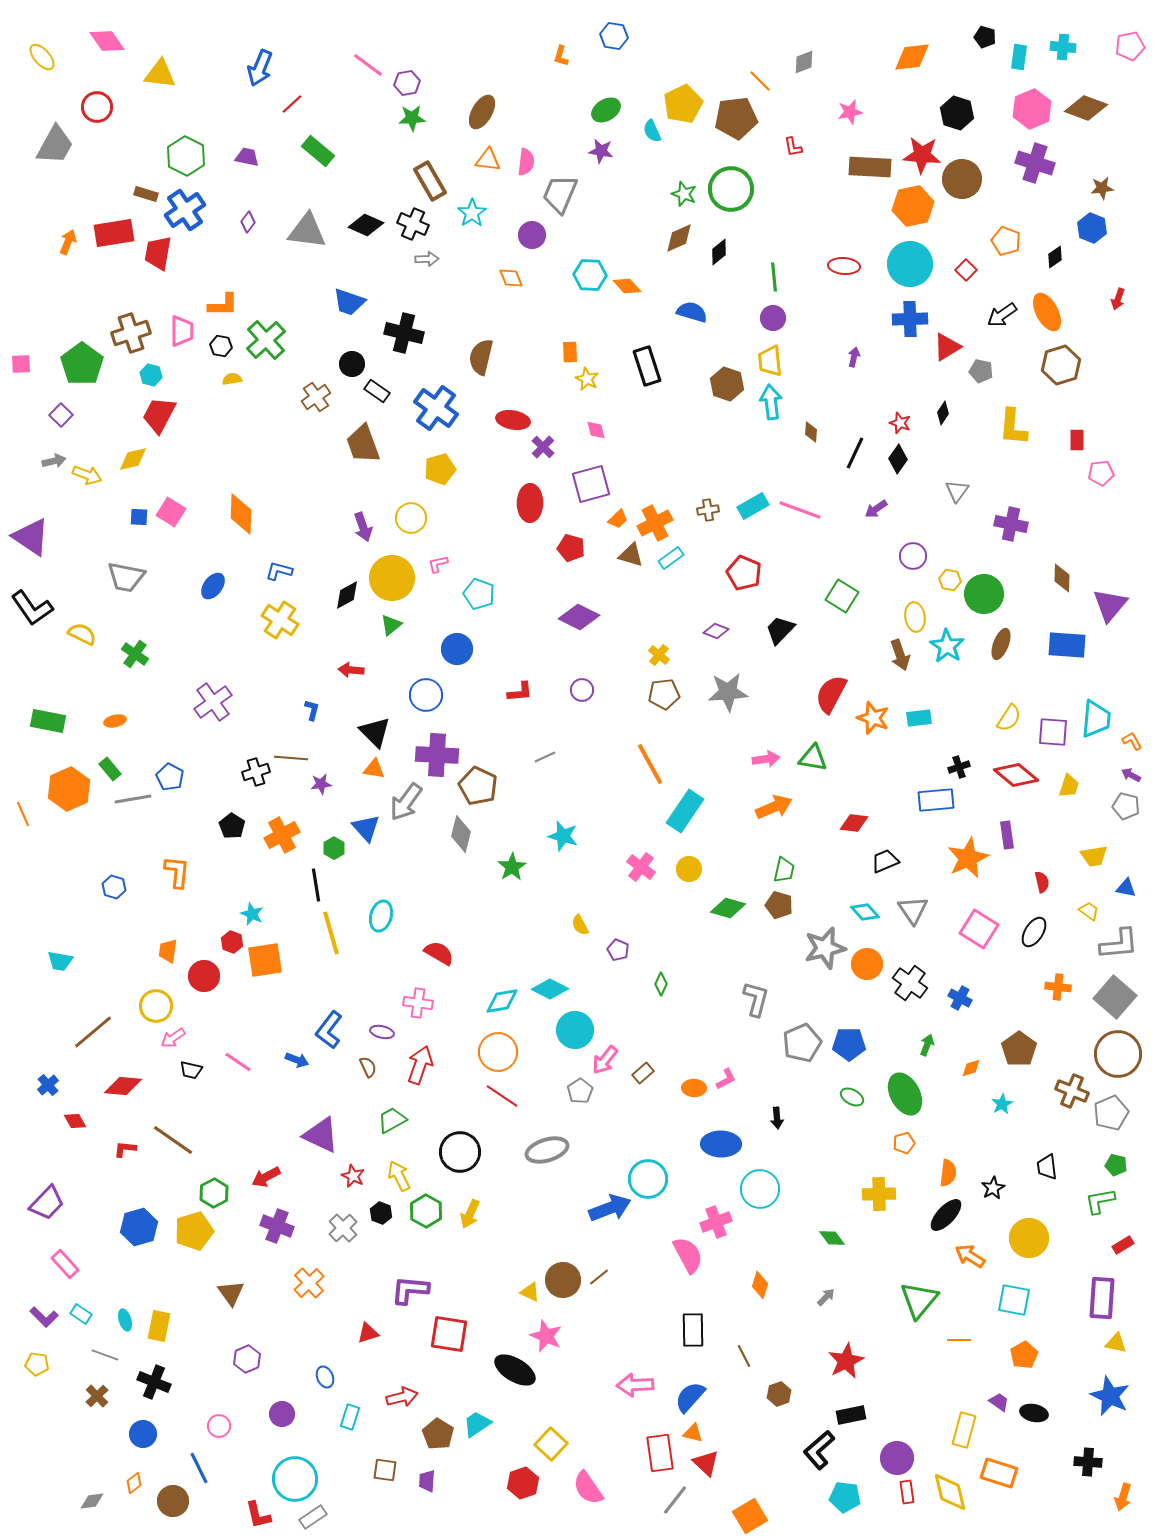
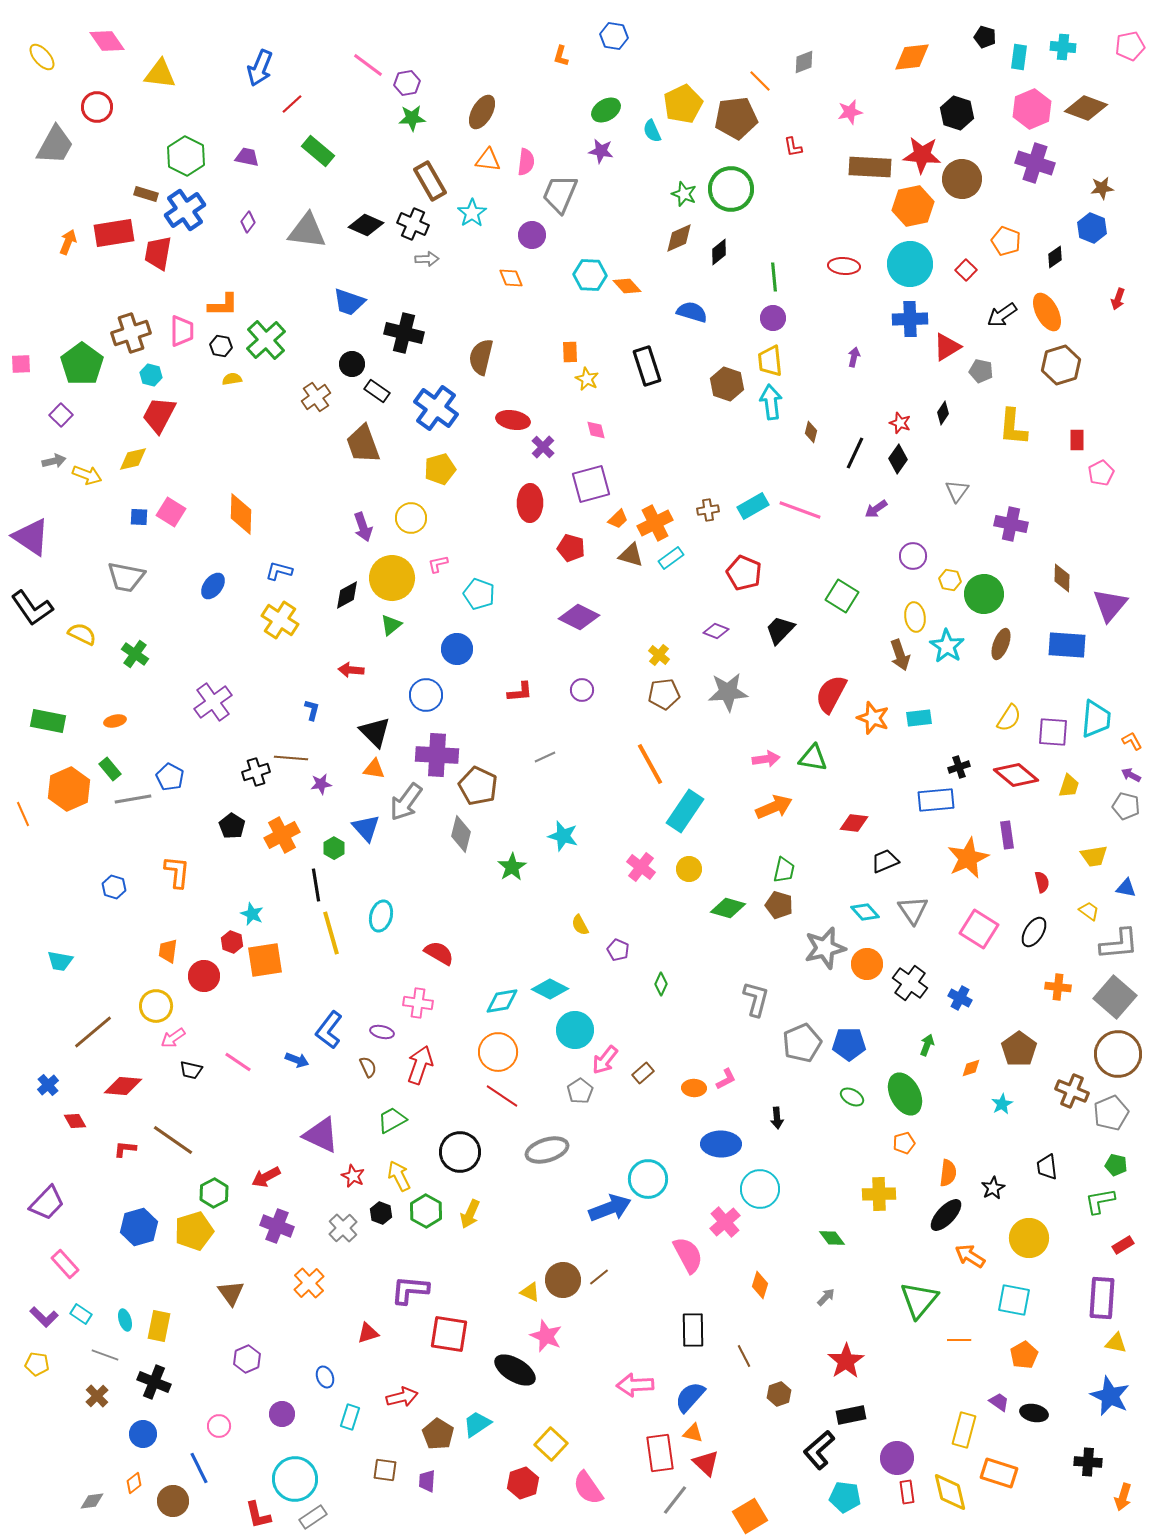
brown diamond at (811, 432): rotated 10 degrees clockwise
pink pentagon at (1101, 473): rotated 20 degrees counterclockwise
pink cross at (716, 1222): moved 9 px right; rotated 20 degrees counterclockwise
red star at (846, 1361): rotated 6 degrees counterclockwise
